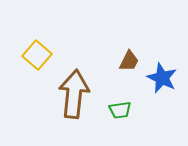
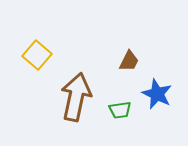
blue star: moved 5 px left, 16 px down
brown arrow: moved 2 px right, 3 px down; rotated 6 degrees clockwise
